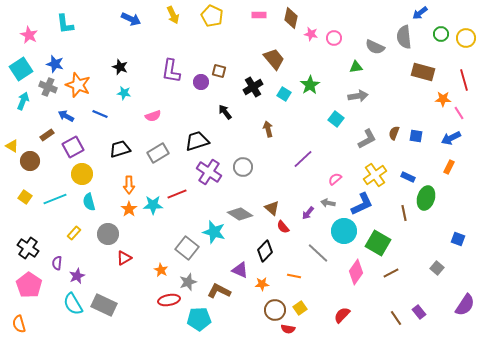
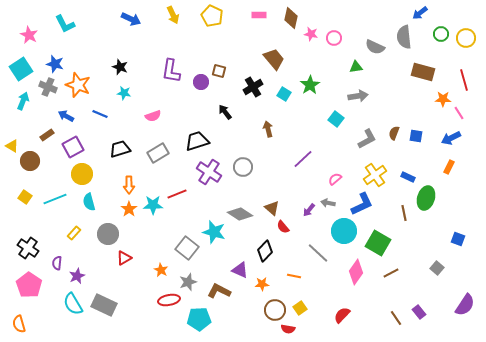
cyan L-shape at (65, 24): rotated 20 degrees counterclockwise
purple arrow at (308, 213): moved 1 px right, 3 px up
